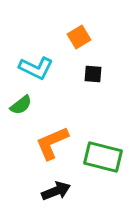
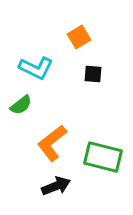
orange L-shape: rotated 15 degrees counterclockwise
black arrow: moved 5 px up
